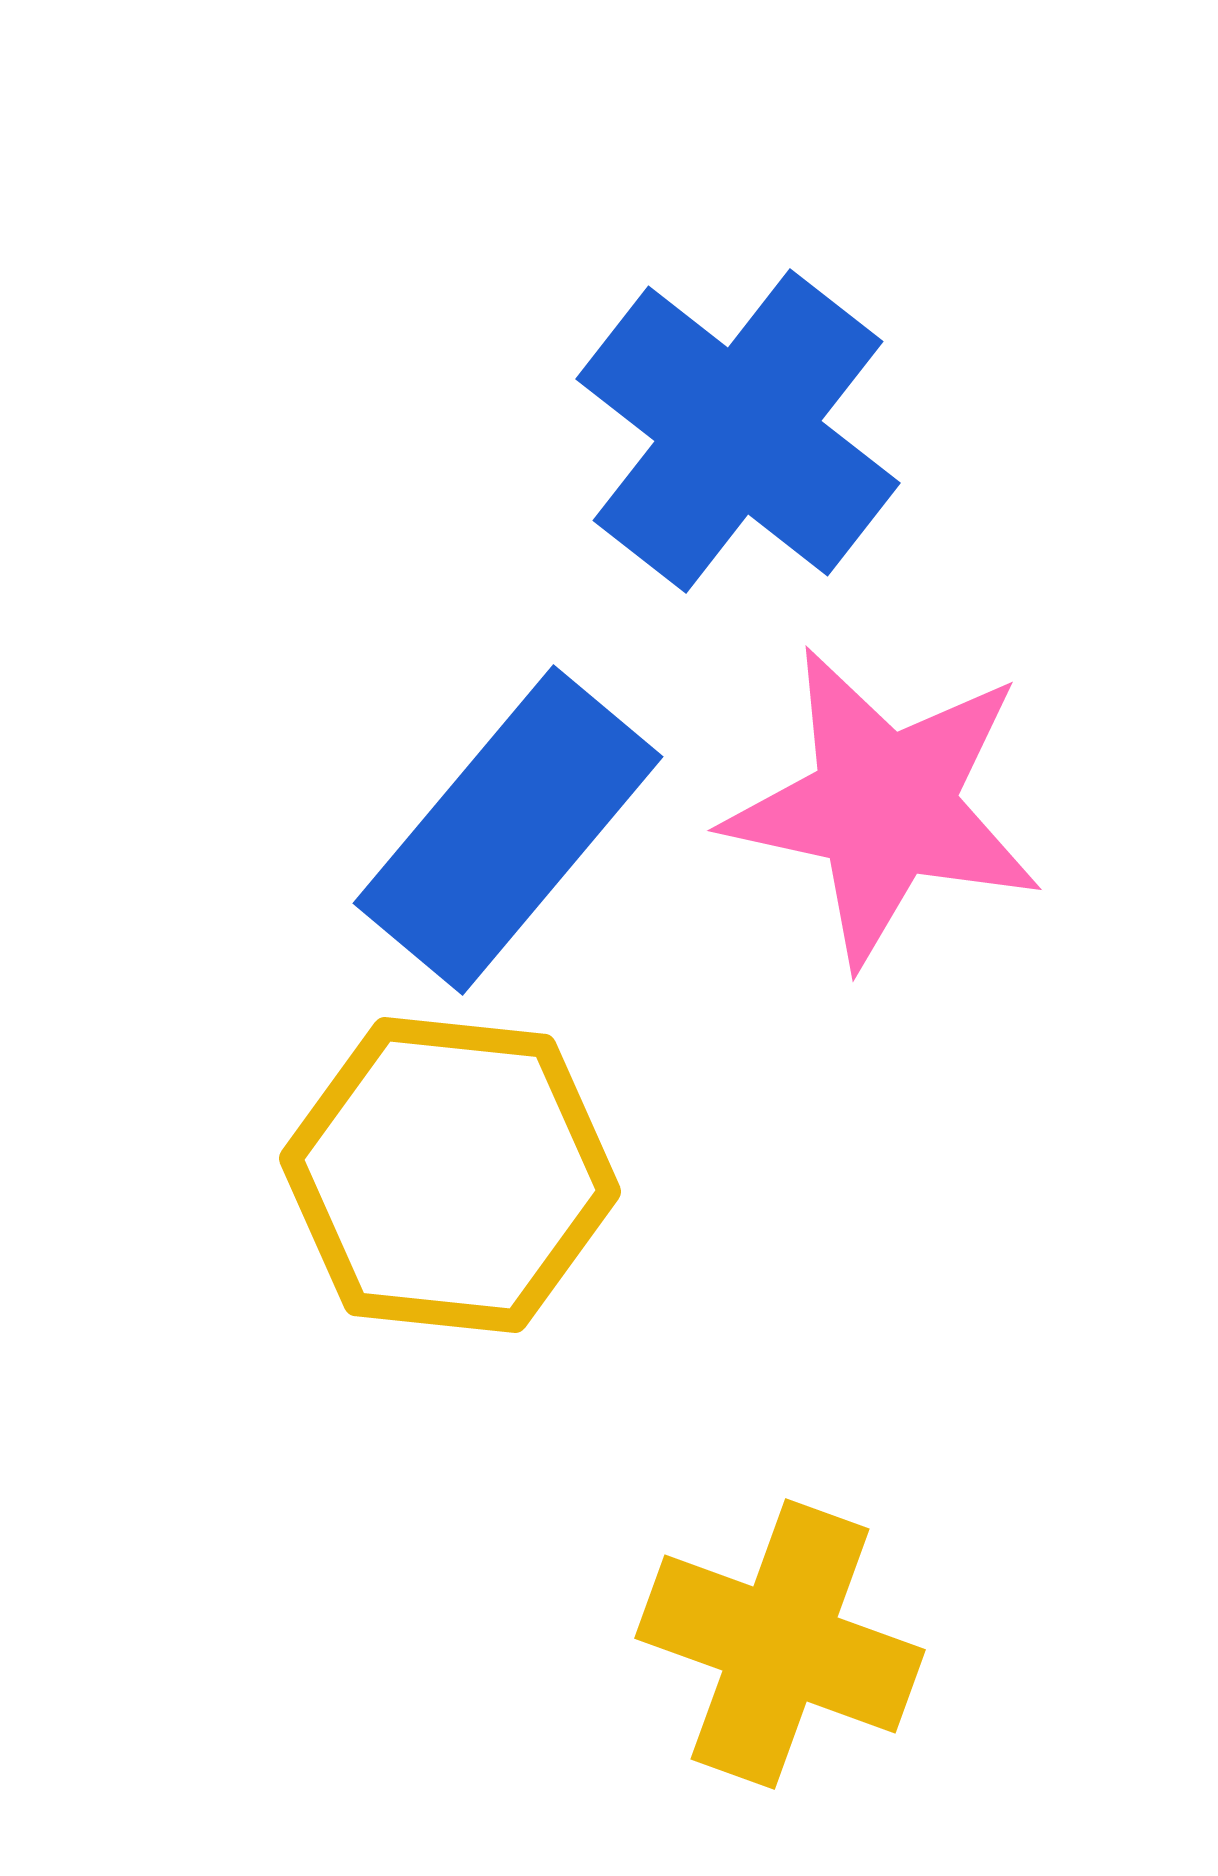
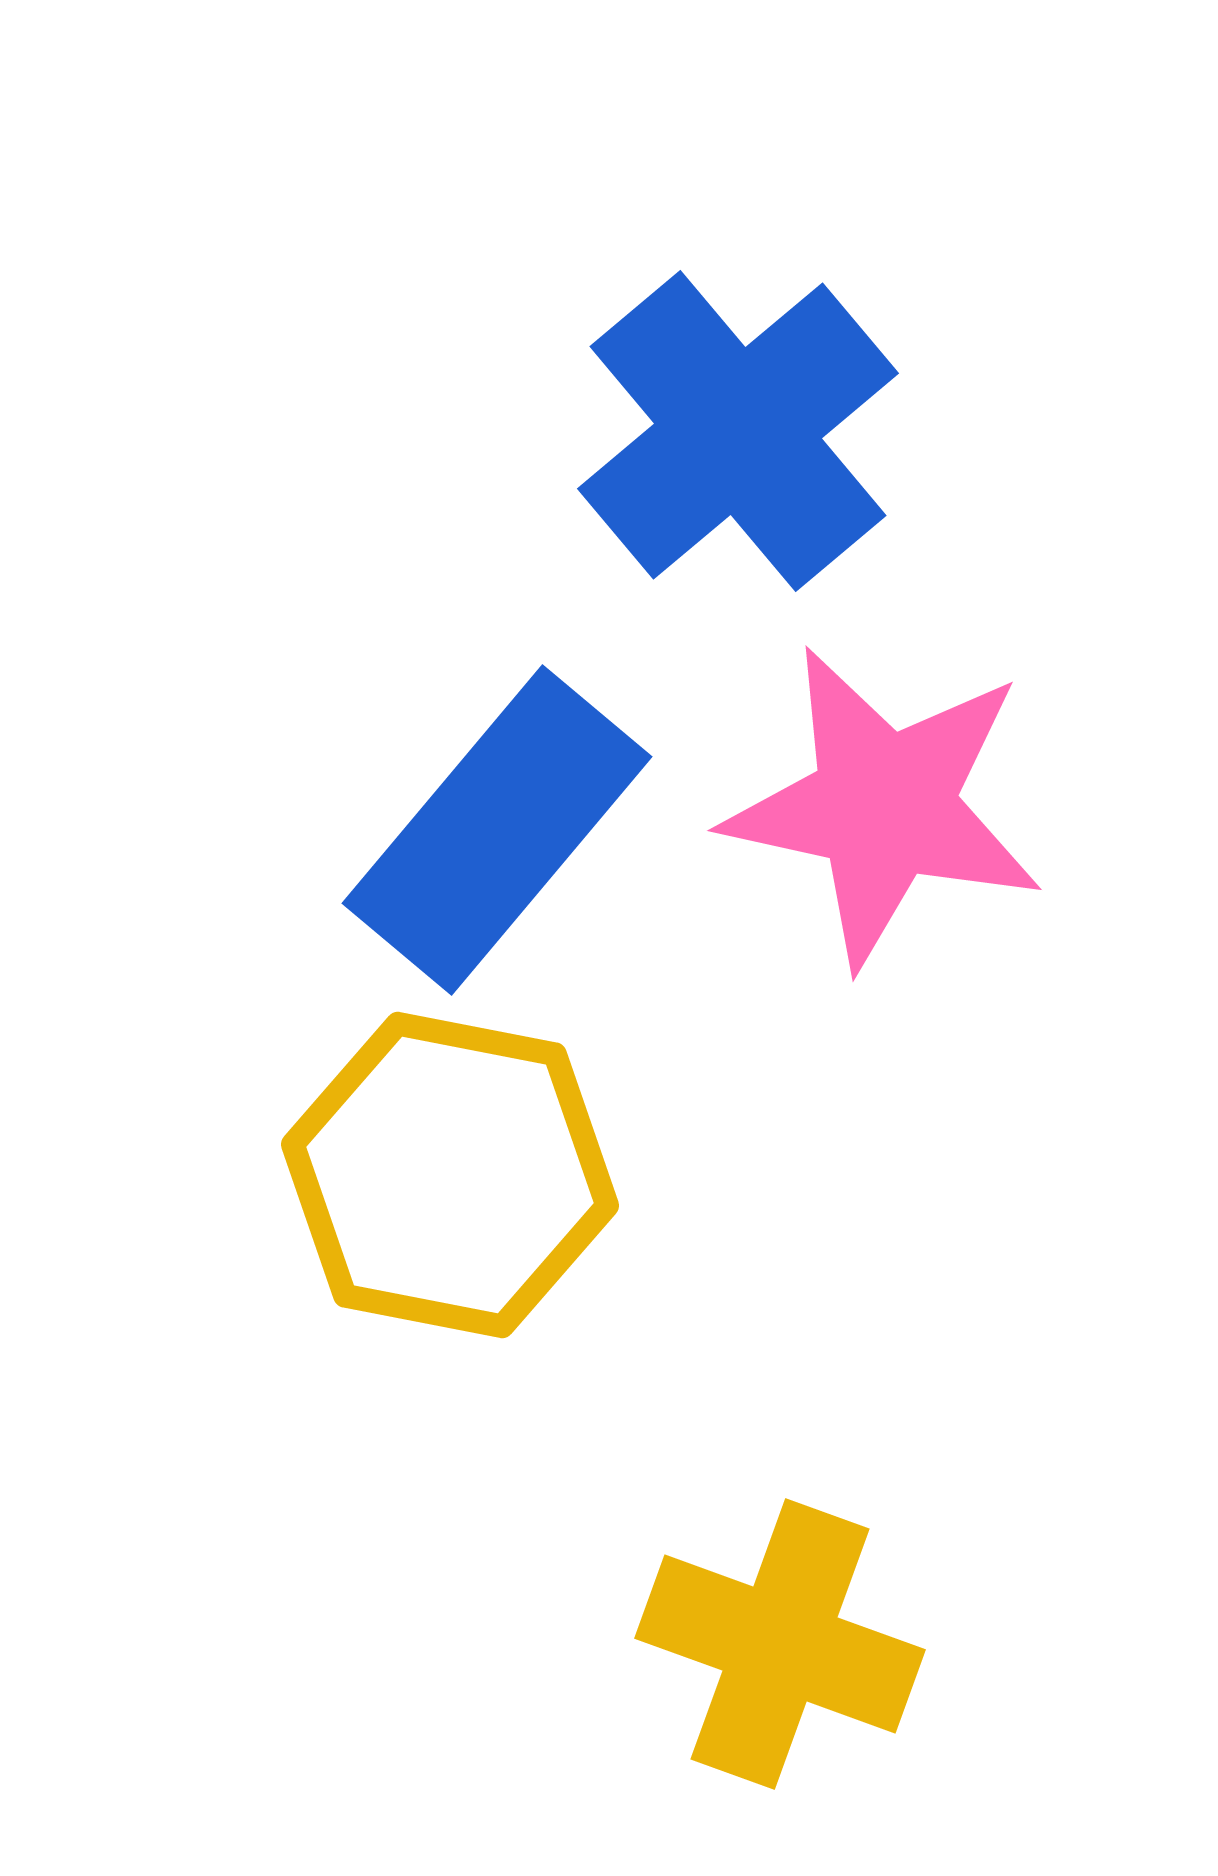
blue cross: rotated 12 degrees clockwise
blue rectangle: moved 11 px left
yellow hexagon: rotated 5 degrees clockwise
